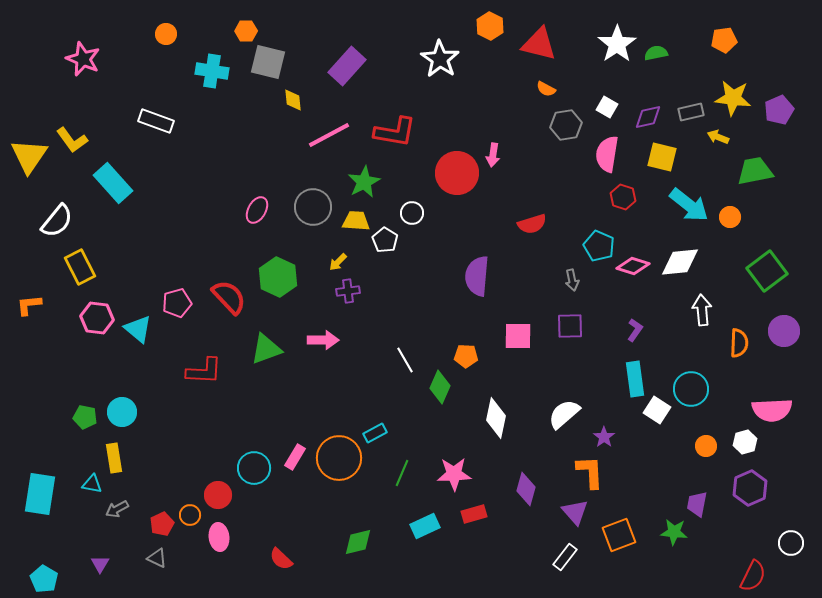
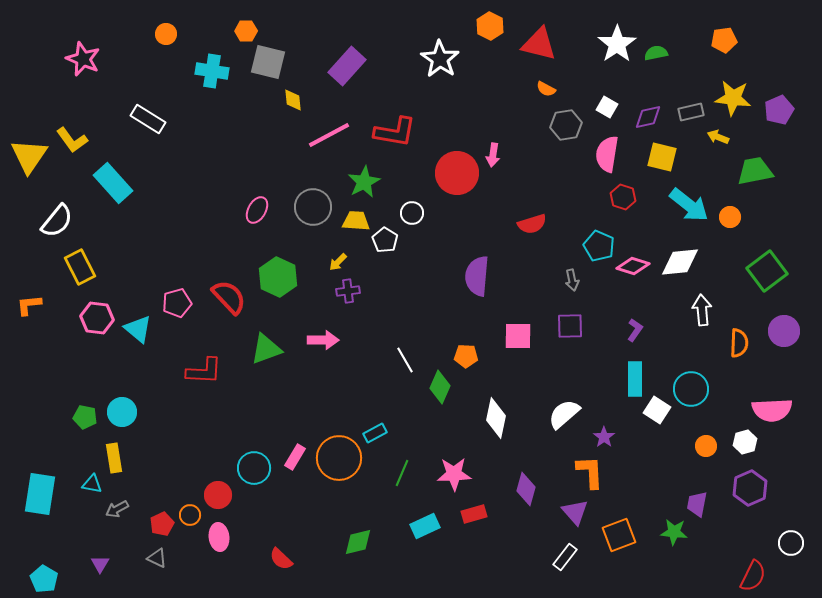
white rectangle at (156, 121): moved 8 px left, 2 px up; rotated 12 degrees clockwise
cyan rectangle at (635, 379): rotated 8 degrees clockwise
